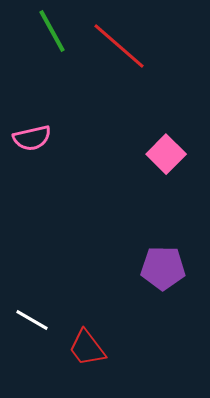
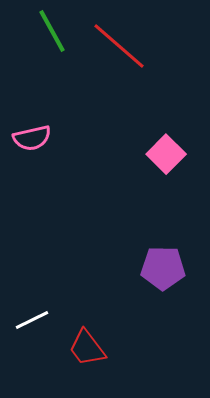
white line: rotated 56 degrees counterclockwise
